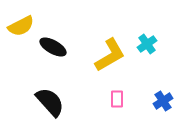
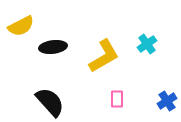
black ellipse: rotated 36 degrees counterclockwise
yellow L-shape: moved 6 px left, 1 px down
blue cross: moved 4 px right
